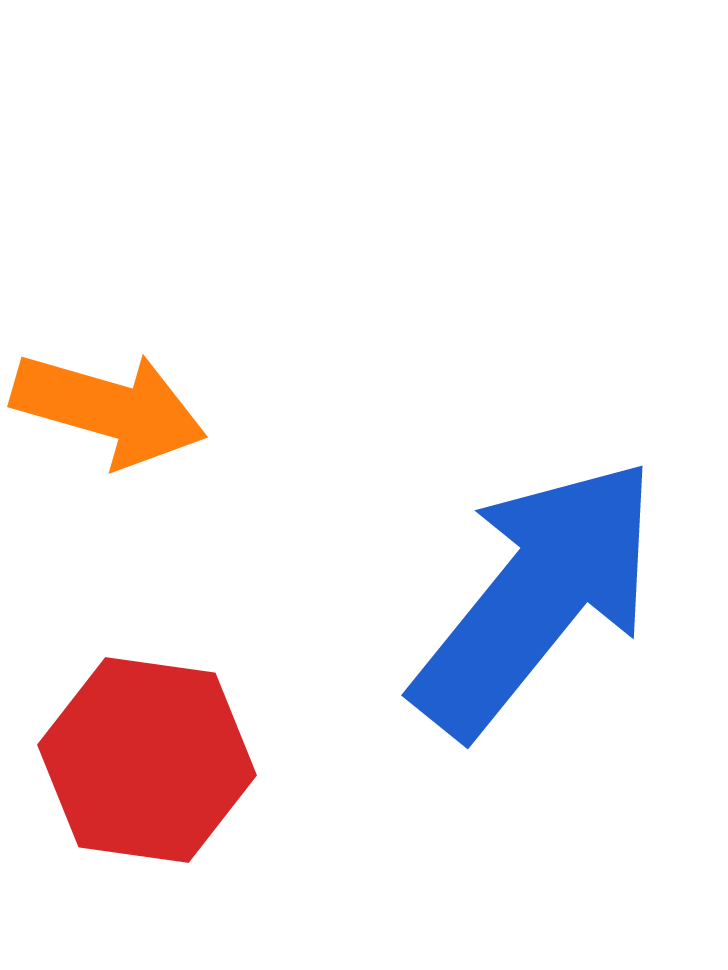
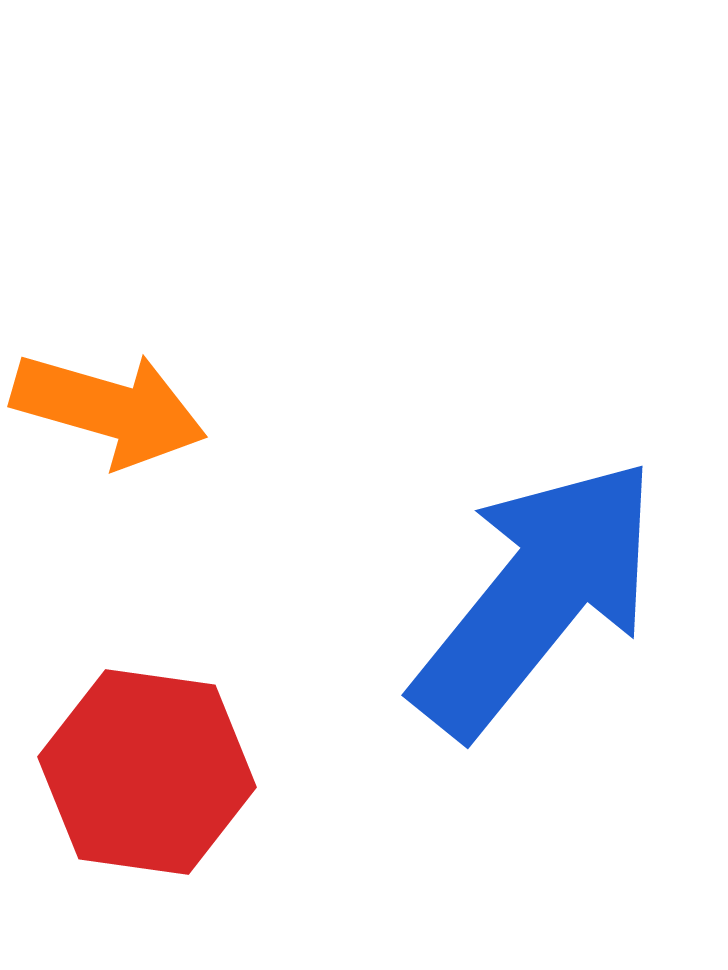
red hexagon: moved 12 px down
